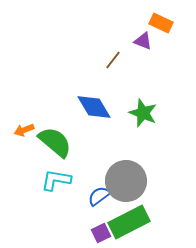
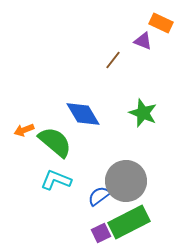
blue diamond: moved 11 px left, 7 px down
cyan L-shape: rotated 12 degrees clockwise
